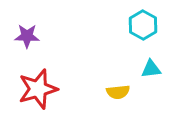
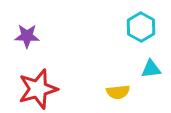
cyan hexagon: moved 2 px left, 2 px down
